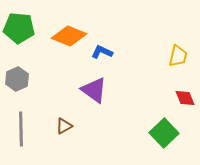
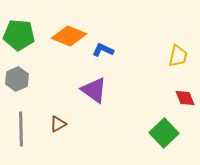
green pentagon: moved 7 px down
blue L-shape: moved 1 px right, 2 px up
brown triangle: moved 6 px left, 2 px up
